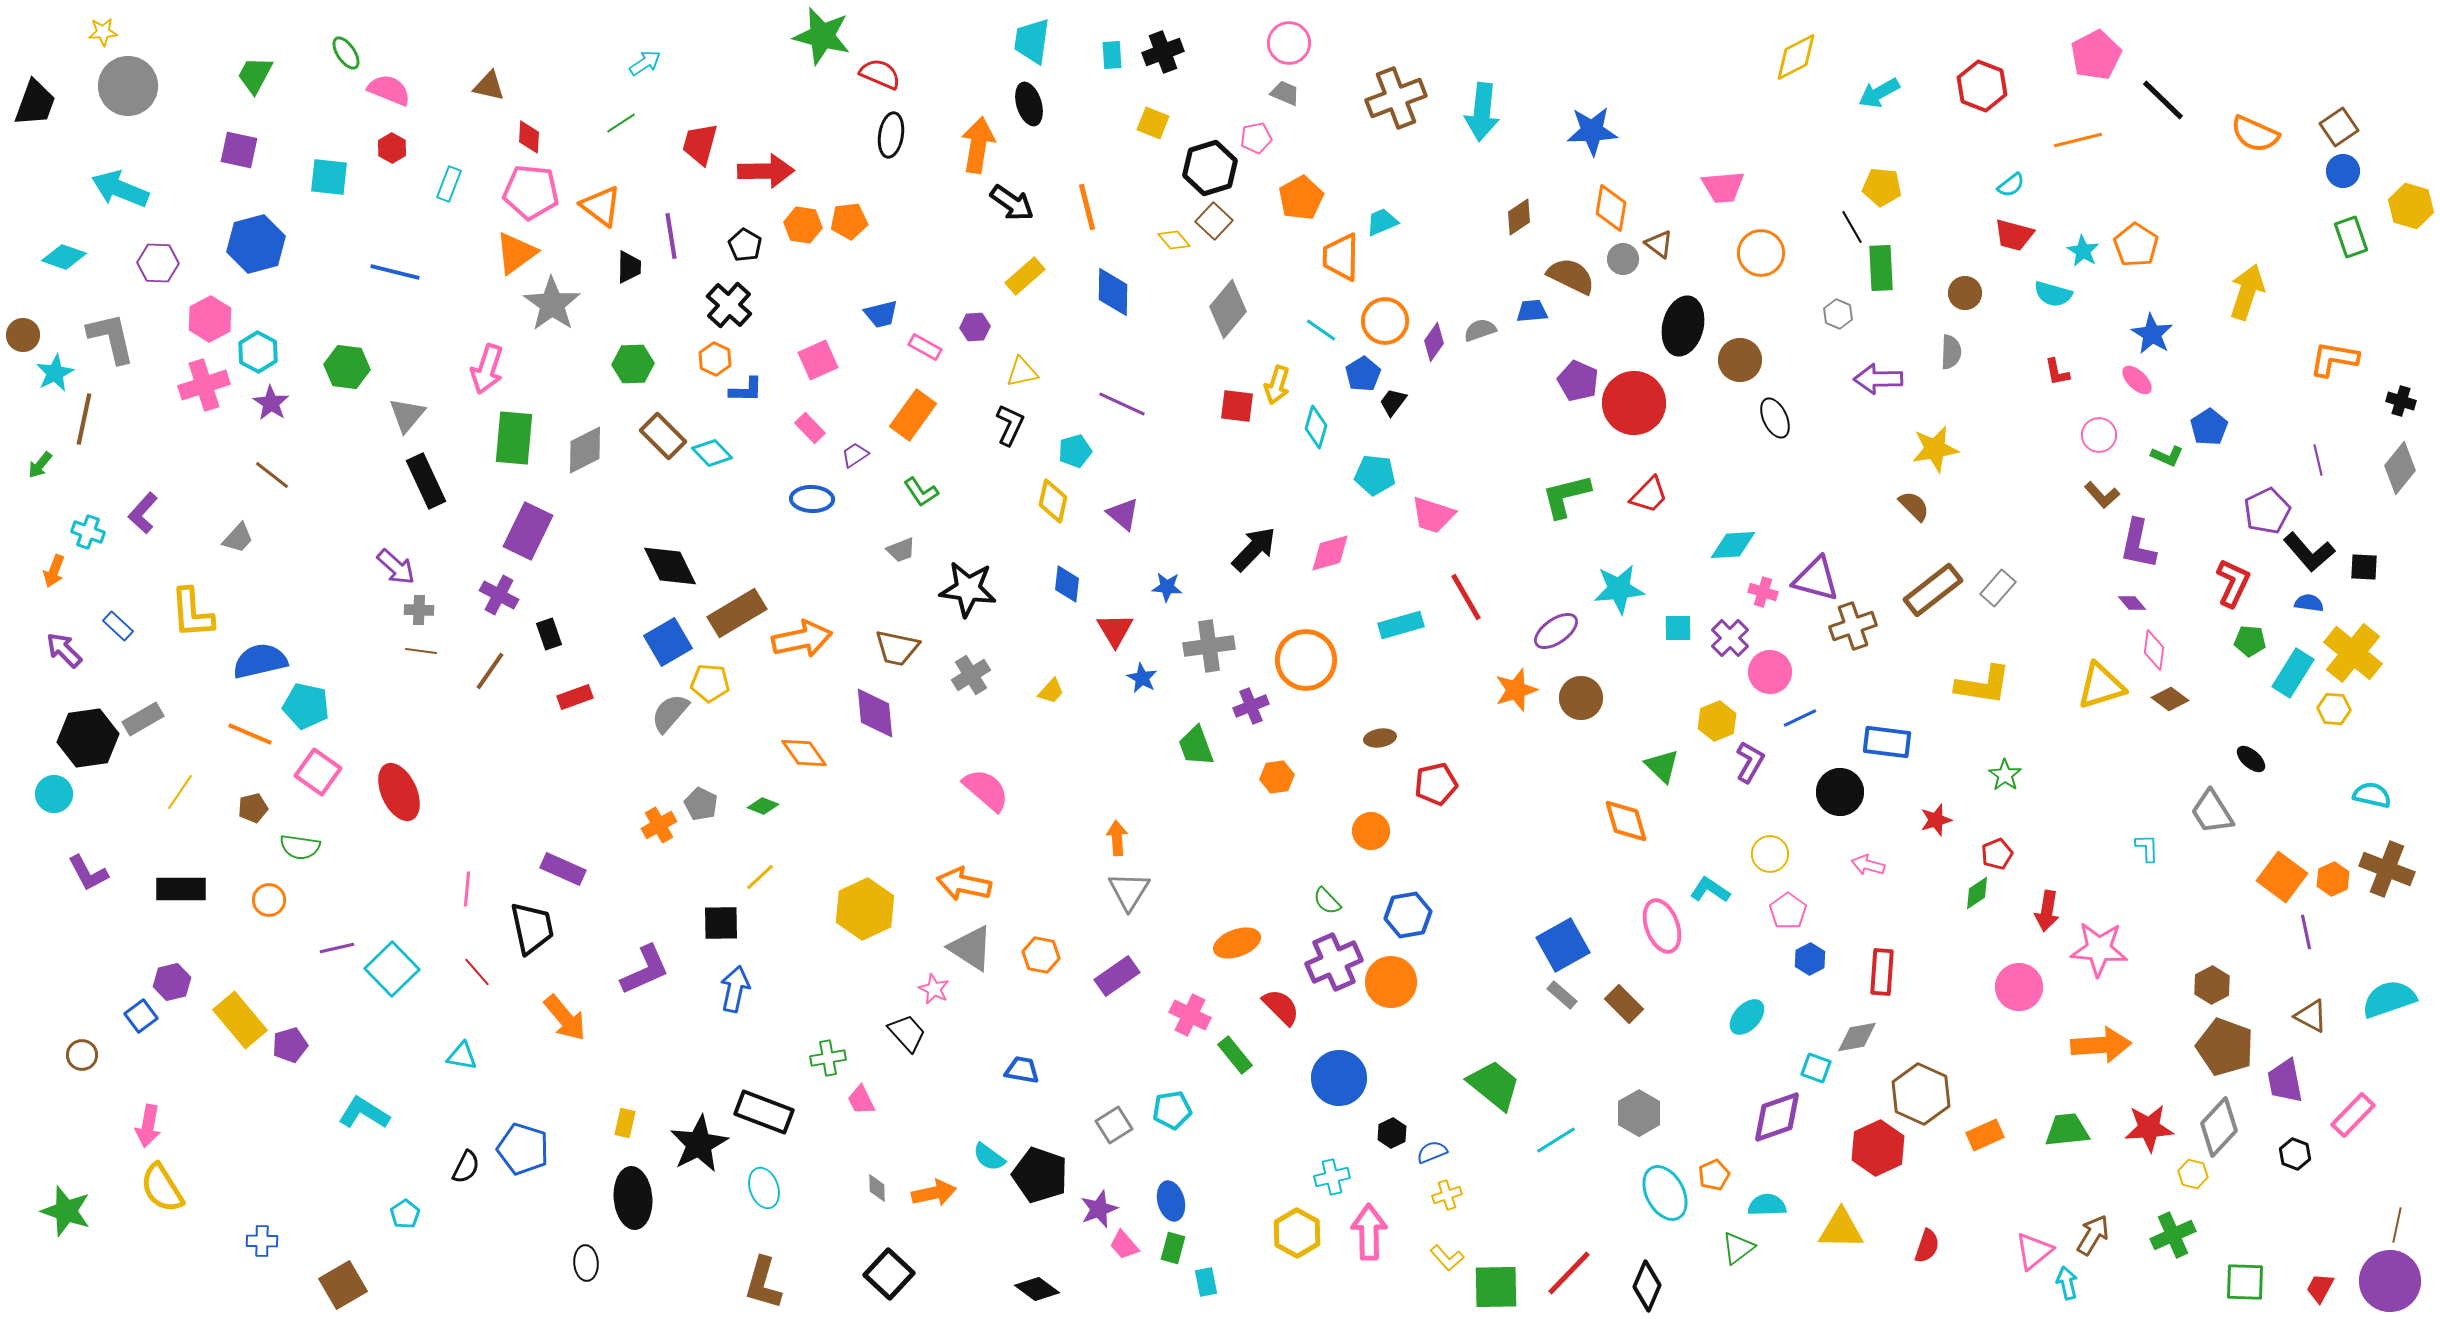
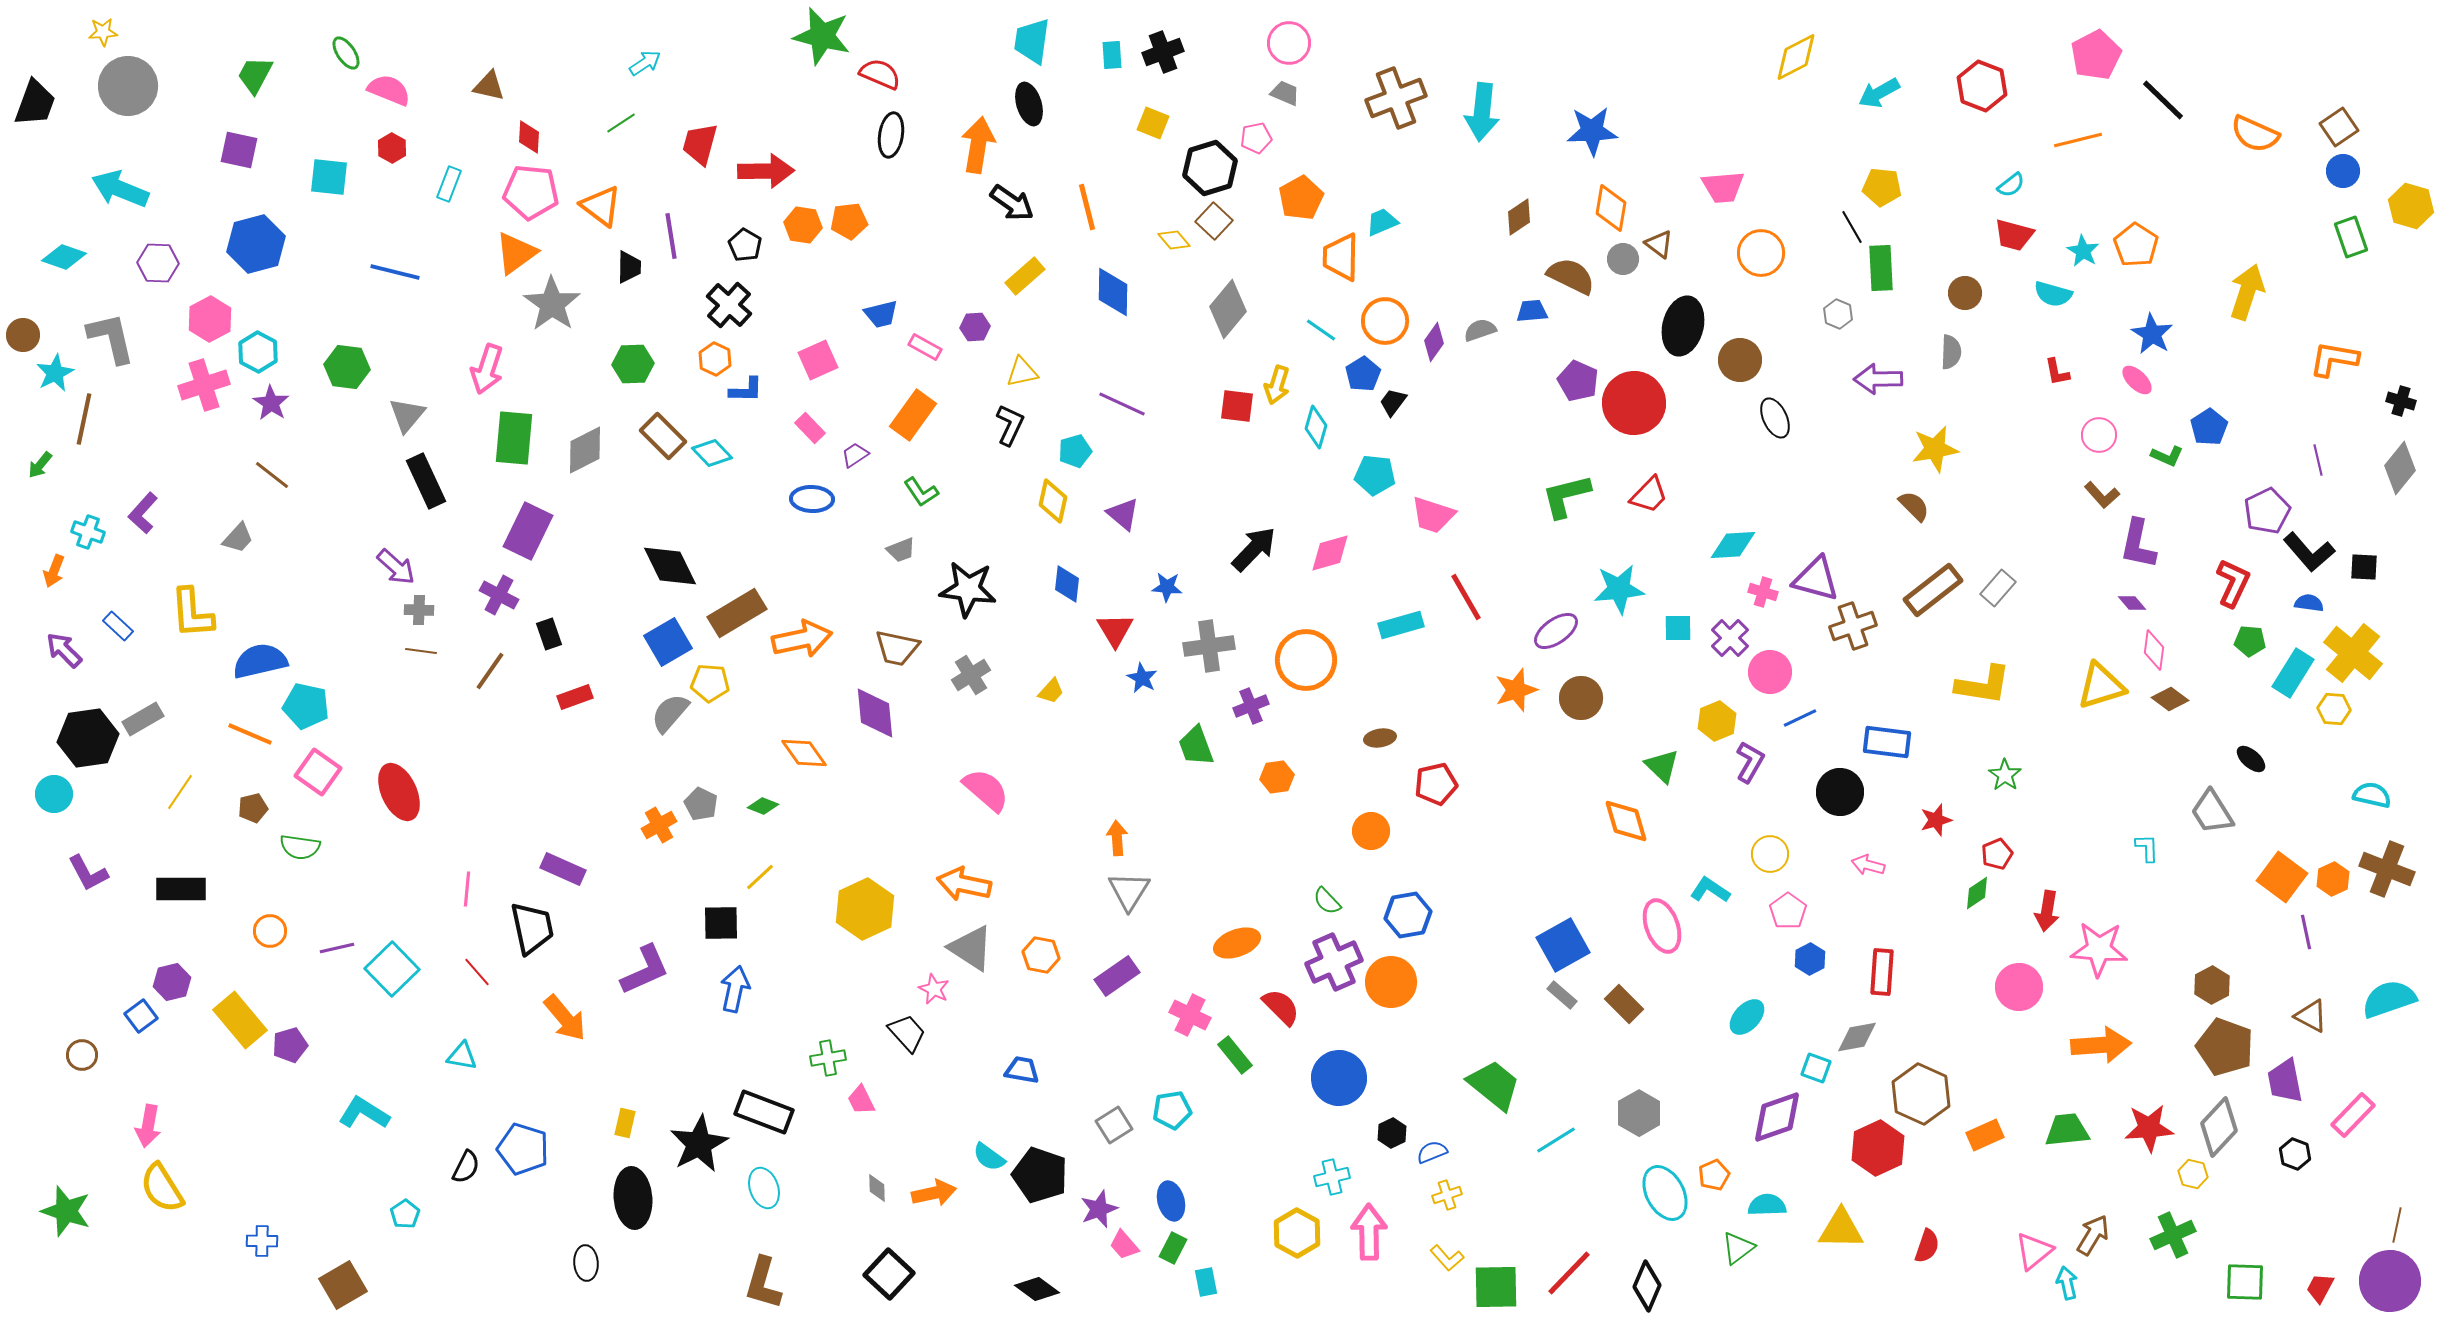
orange circle at (269, 900): moved 1 px right, 31 px down
green rectangle at (1173, 1248): rotated 12 degrees clockwise
